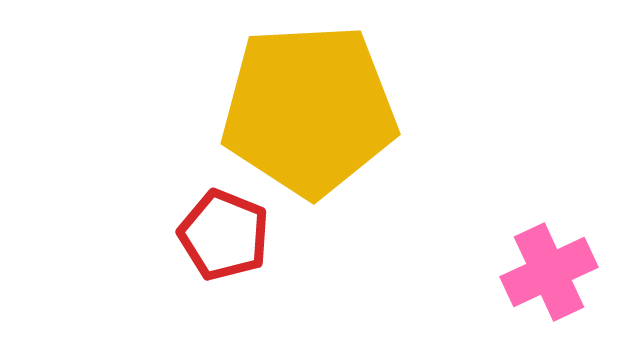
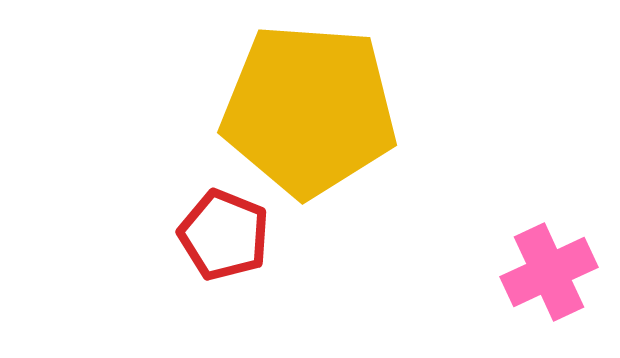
yellow pentagon: rotated 7 degrees clockwise
